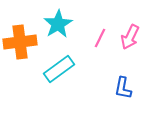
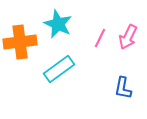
cyan star: rotated 16 degrees counterclockwise
pink arrow: moved 2 px left
